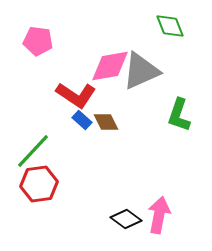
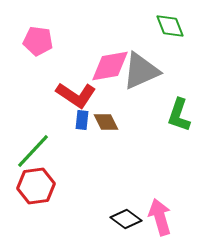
blue rectangle: rotated 54 degrees clockwise
red hexagon: moved 3 px left, 2 px down
pink arrow: moved 1 px right, 2 px down; rotated 27 degrees counterclockwise
